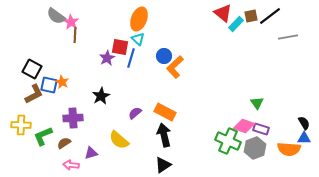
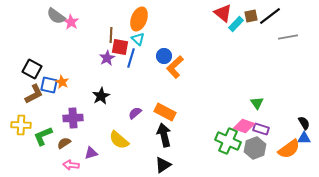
brown line: moved 36 px right
orange semicircle: rotated 40 degrees counterclockwise
